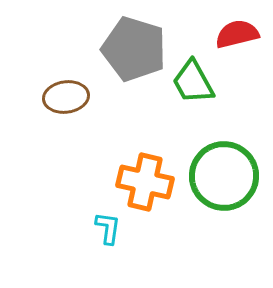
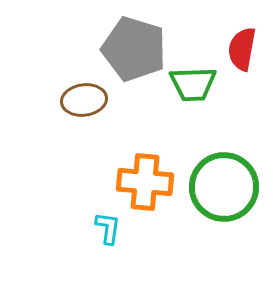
red semicircle: moved 5 px right, 15 px down; rotated 66 degrees counterclockwise
green trapezoid: moved 2 px down; rotated 63 degrees counterclockwise
brown ellipse: moved 18 px right, 3 px down
green circle: moved 11 px down
orange cross: rotated 8 degrees counterclockwise
